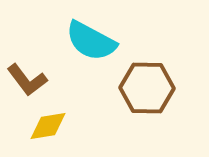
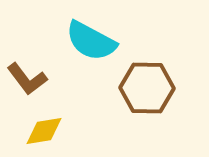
brown L-shape: moved 1 px up
yellow diamond: moved 4 px left, 5 px down
